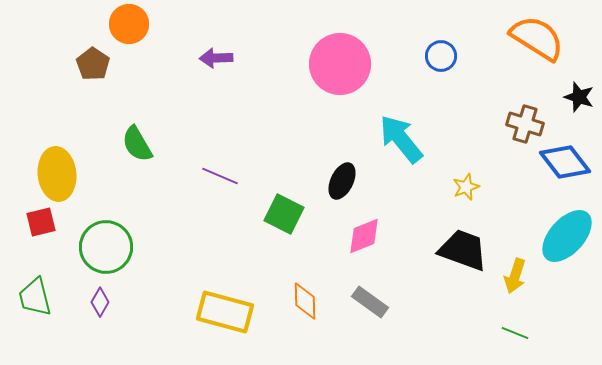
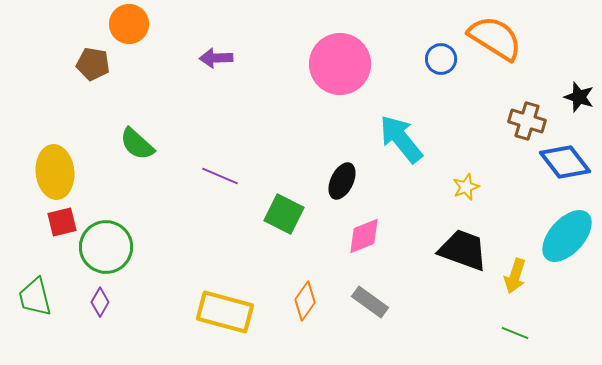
orange semicircle: moved 42 px left
blue circle: moved 3 px down
brown pentagon: rotated 24 degrees counterclockwise
brown cross: moved 2 px right, 3 px up
green semicircle: rotated 18 degrees counterclockwise
yellow ellipse: moved 2 px left, 2 px up
red square: moved 21 px right
orange diamond: rotated 36 degrees clockwise
